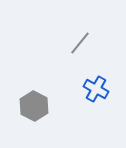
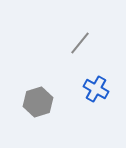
gray hexagon: moved 4 px right, 4 px up; rotated 16 degrees clockwise
